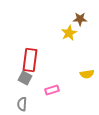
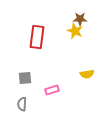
yellow star: moved 6 px right, 2 px up; rotated 21 degrees counterclockwise
red rectangle: moved 7 px right, 23 px up
gray square: rotated 32 degrees counterclockwise
